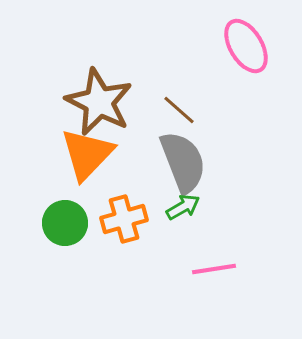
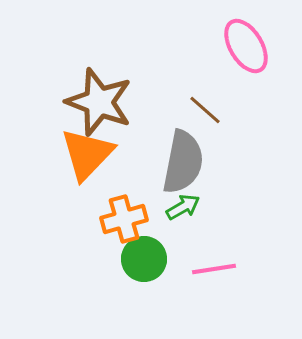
brown star: rotated 6 degrees counterclockwise
brown line: moved 26 px right
gray semicircle: rotated 32 degrees clockwise
green circle: moved 79 px right, 36 px down
